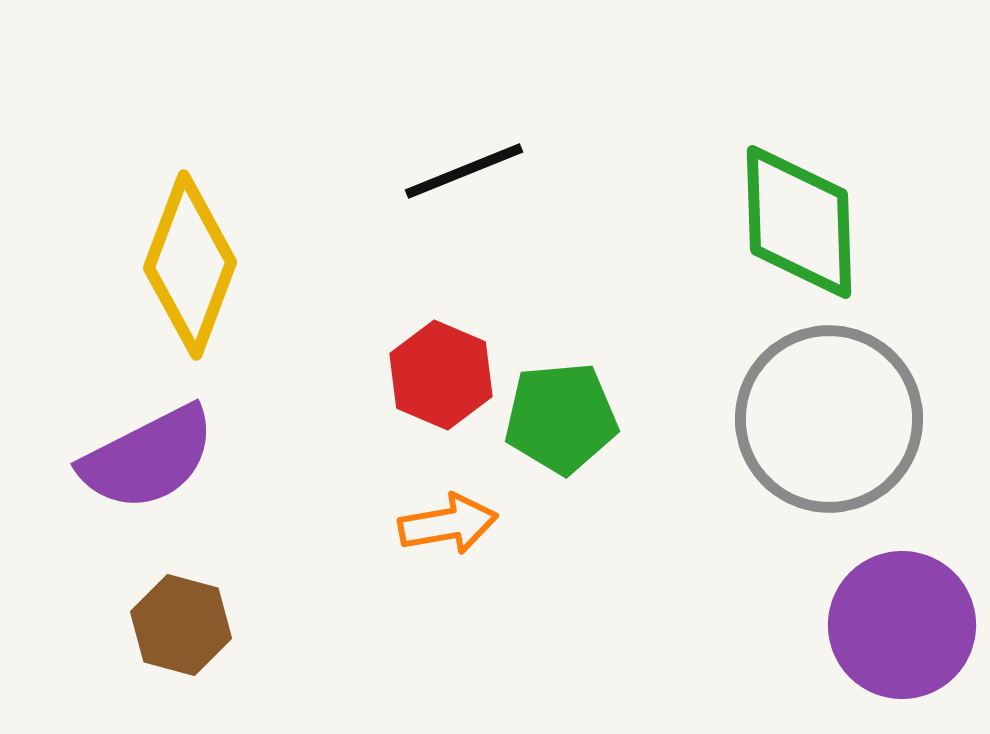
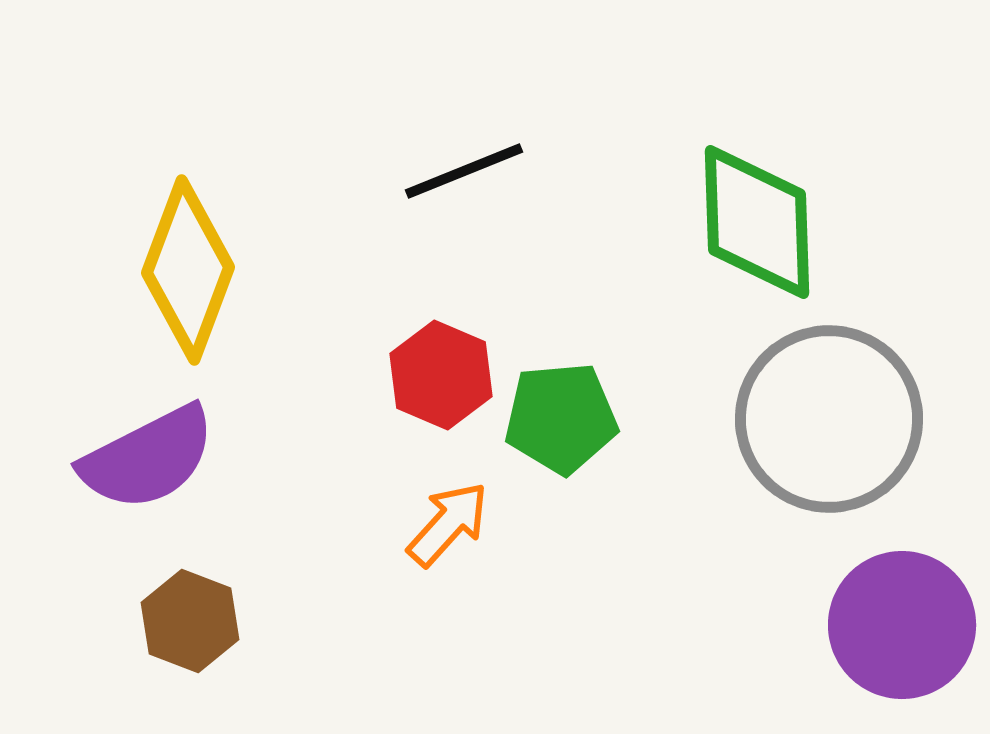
green diamond: moved 42 px left
yellow diamond: moved 2 px left, 5 px down
orange arrow: rotated 38 degrees counterclockwise
brown hexagon: moved 9 px right, 4 px up; rotated 6 degrees clockwise
